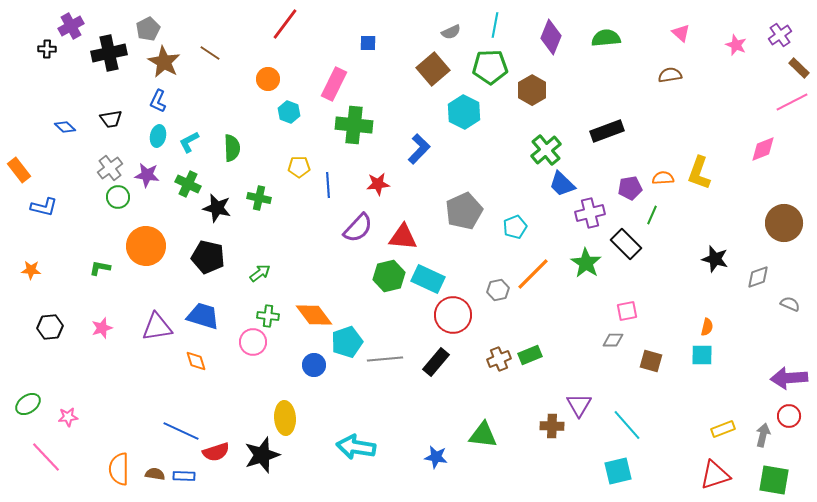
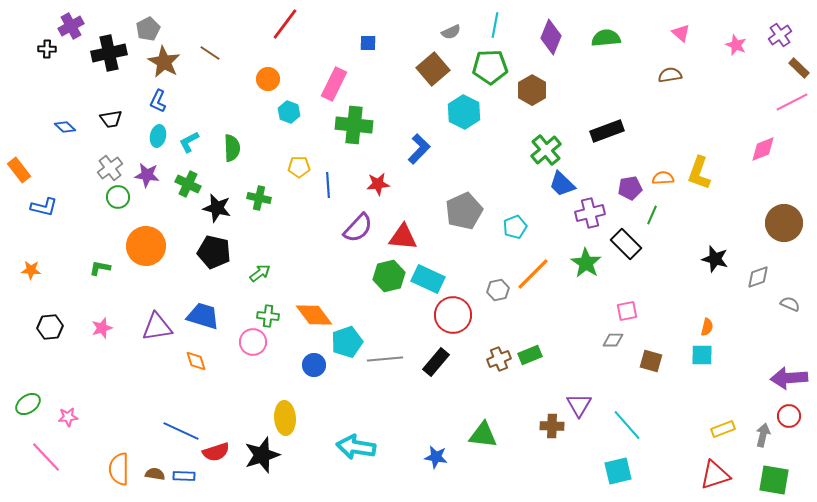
black pentagon at (208, 257): moved 6 px right, 5 px up
